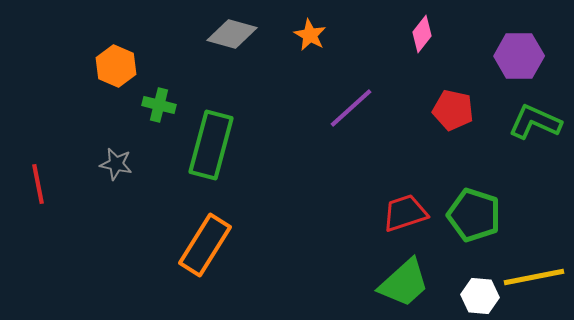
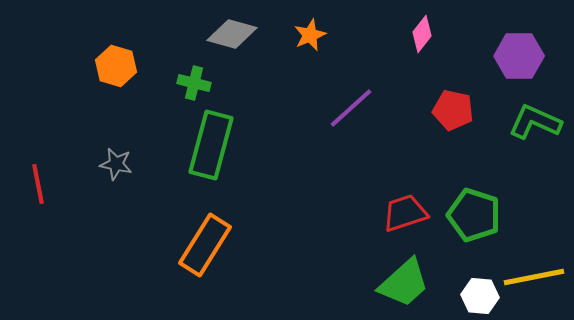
orange star: rotated 20 degrees clockwise
orange hexagon: rotated 6 degrees counterclockwise
green cross: moved 35 px right, 22 px up
